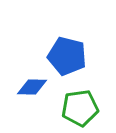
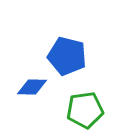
green pentagon: moved 5 px right, 2 px down
